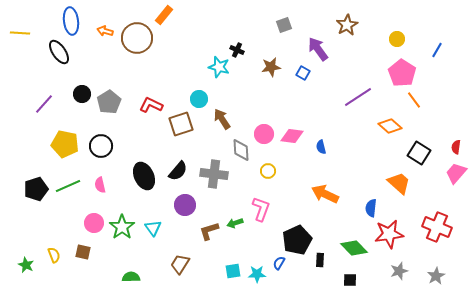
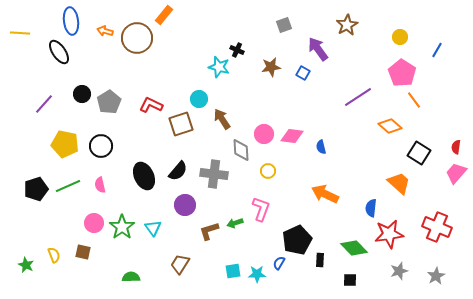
yellow circle at (397, 39): moved 3 px right, 2 px up
